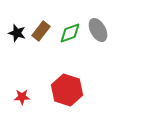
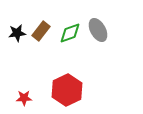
black star: rotated 24 degrees counterclockwise
red hexagon: rotated 16 degrees clockwise
red star: moved 2 px right, 1 px down
